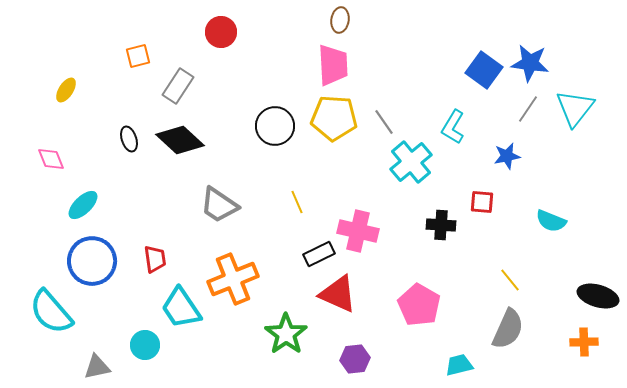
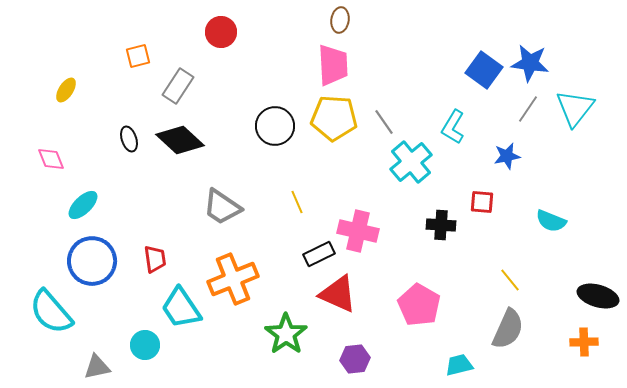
gray trapezoid at (219, 205): moved 3 px right, 2 px down
